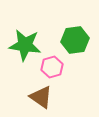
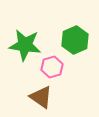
green hexagon: rotated 16 degrees counterclockwise
